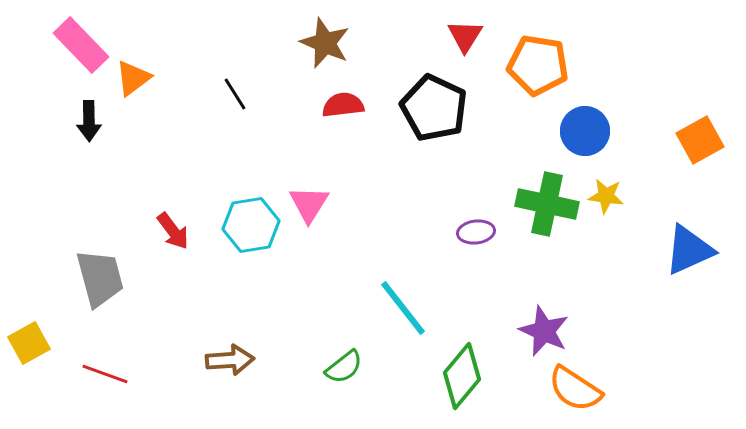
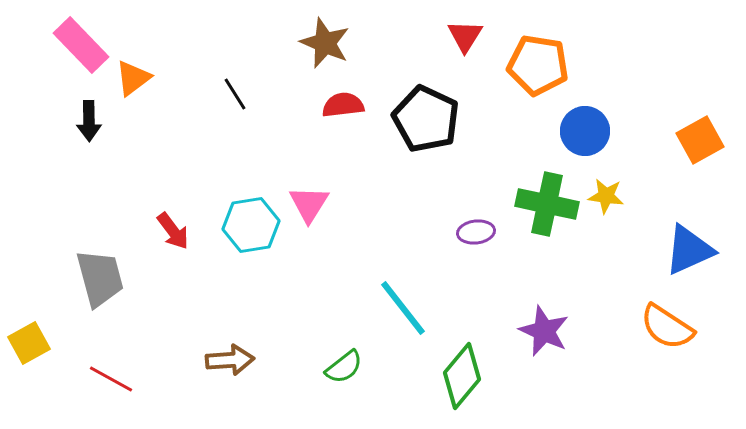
black pentagon: moved 8 px left, 11 px down
red line: moved 6 px right, 5 px down; rotated 9 degrees clockwise
orange semicircle: moved 92 px right, 62 px up
